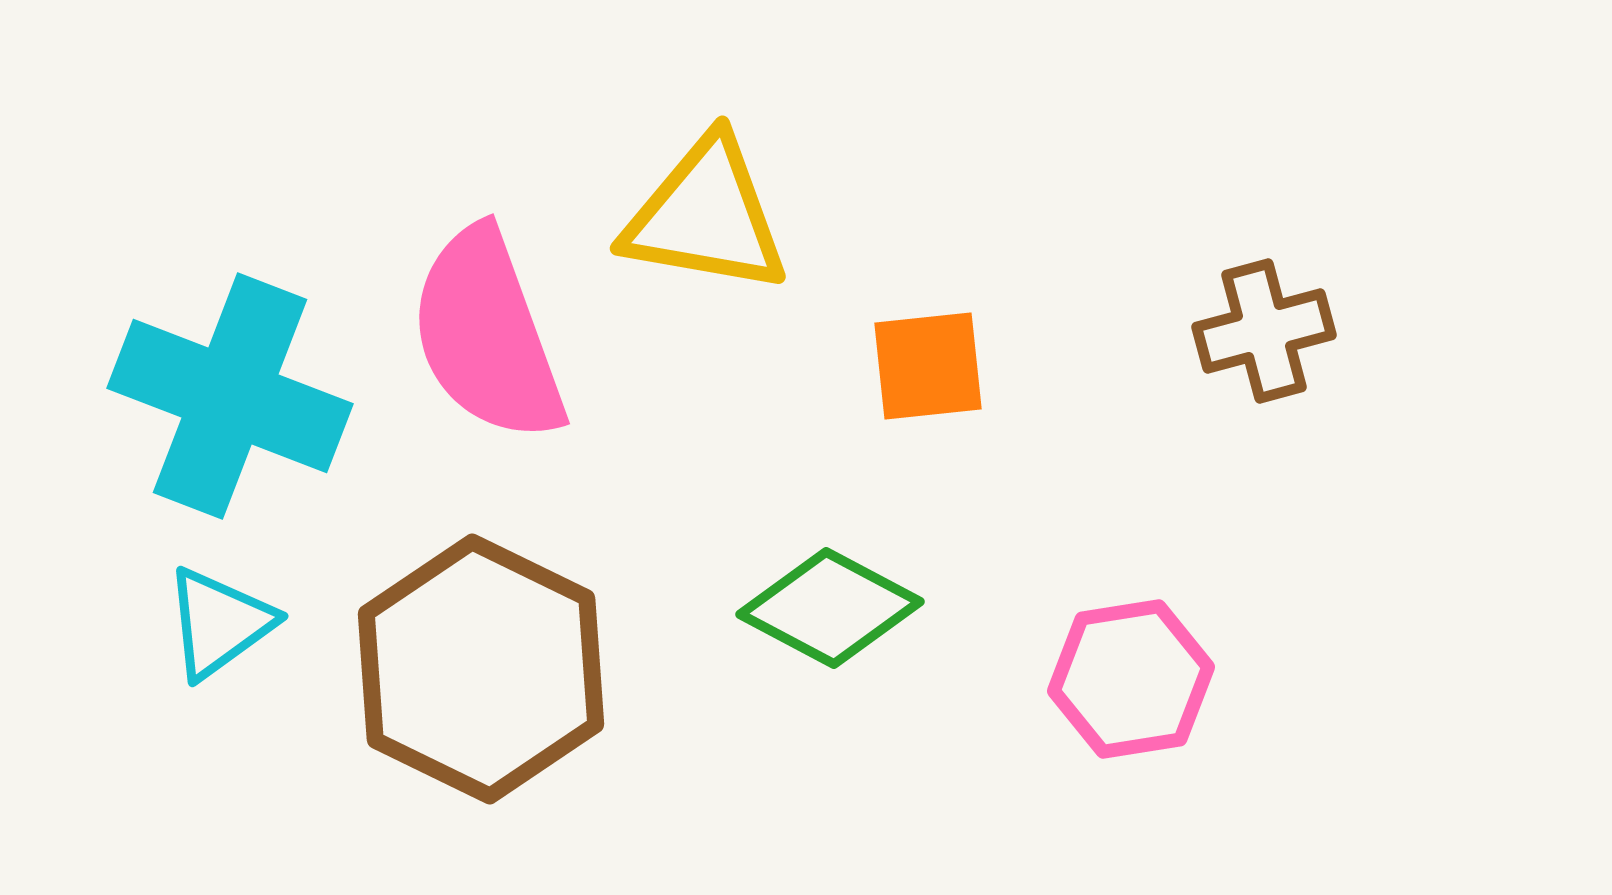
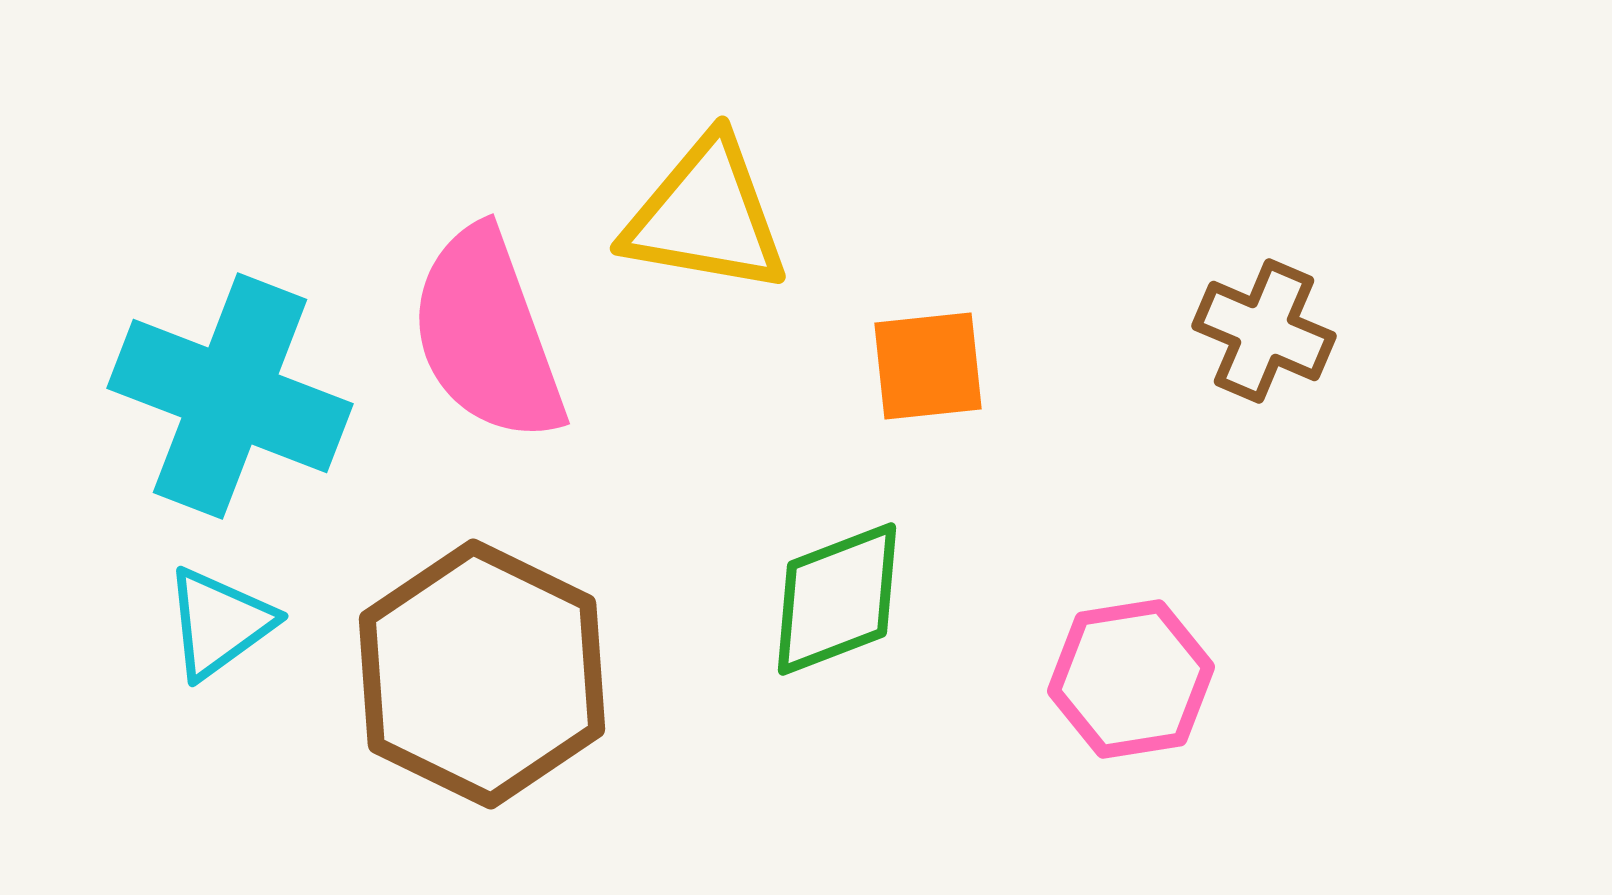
brown cross: rotated 38 degrees clockwise
green diamond: moved 7 px right, 9 px up; rotated 49 degrees counterclockwise
brown hexagon: moved 1 px right, 5 px down
